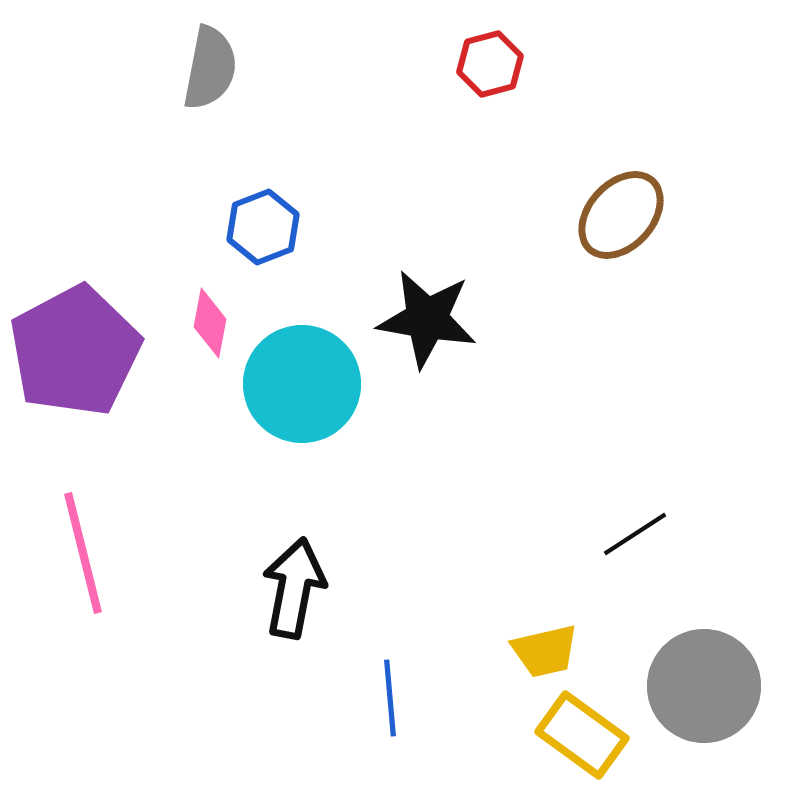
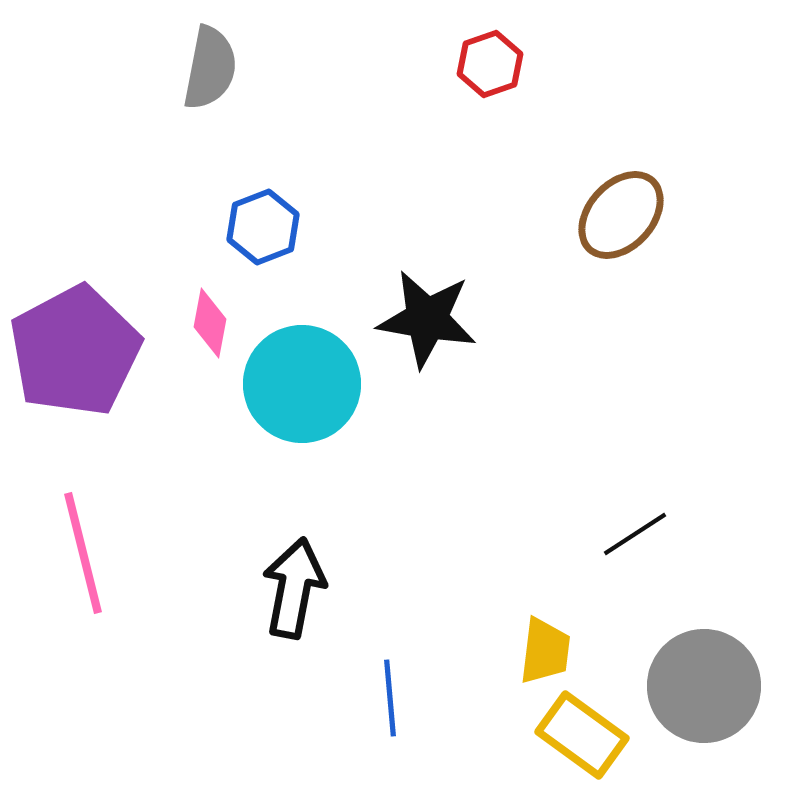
red hexagon: rotated 4 degrees counterclockwise
yellow trapezoid: rotated 70 degrees counterclockwise
